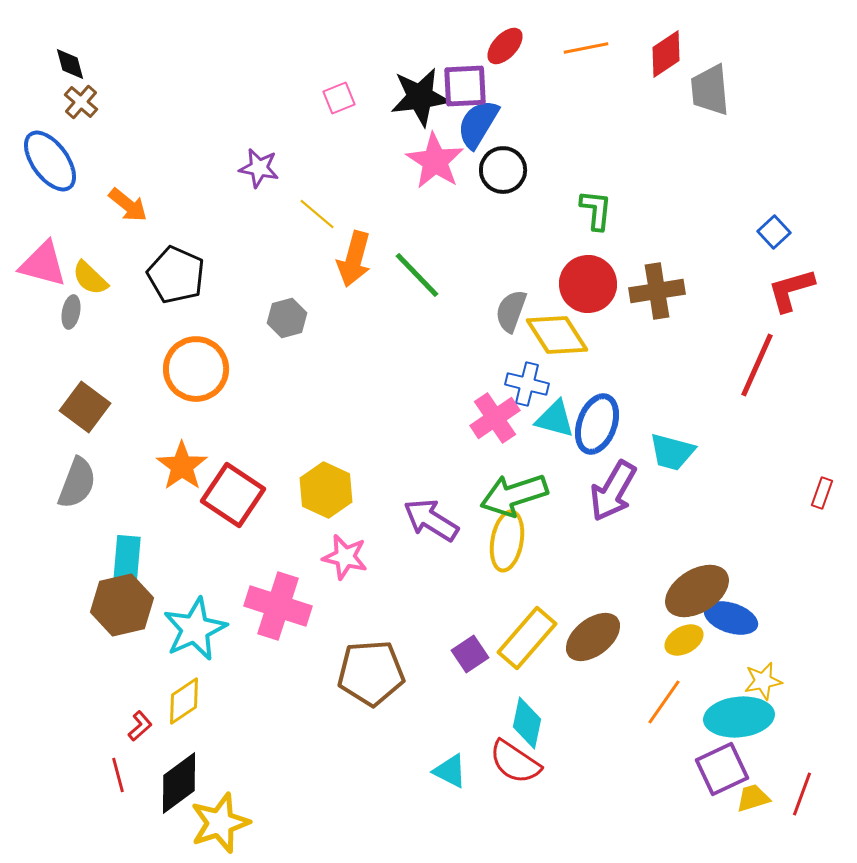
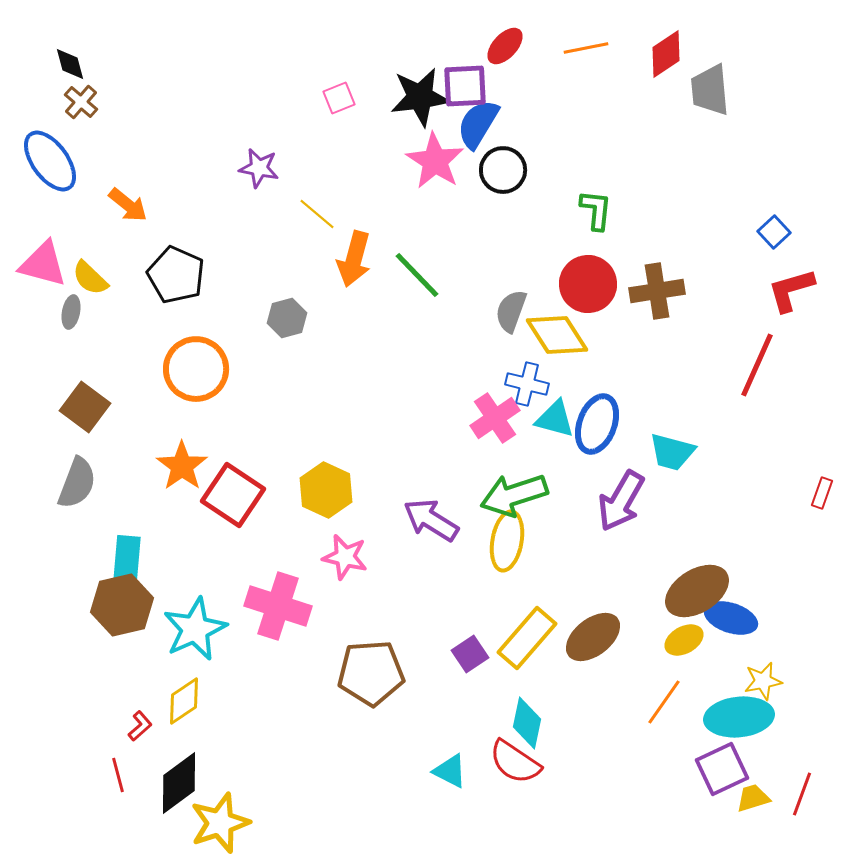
purple arrow at (613, 491): moved 8 px right, 10 px down
